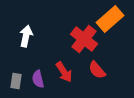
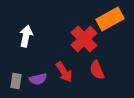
orange rectangle: rotated 12 degrees clockwise
red cross: rotated 8 degrees clockwise
red semicircle: rotated 18 degrees clockwise
purple semicircle: rotated 90 degrees counterclockwise
